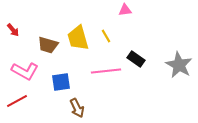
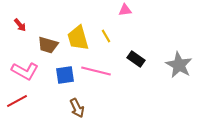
red arrow: moved 7 px right, 5 px up
pink line: moved 10 px left; rotated 20 degrees clockwise
blue square: moved 4 px right, 7 px up
